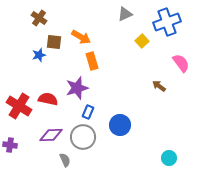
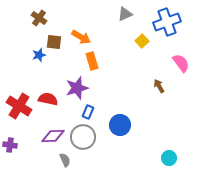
brown arrow: rotated 24 degrees clockwise
purple diamond: moved 2 px right, 1 px down
